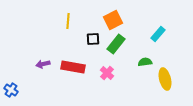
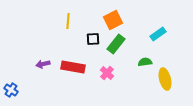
cyan rectangle: rotated 14 degrees clockwise
